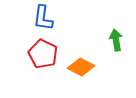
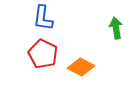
green arrow: moved 12 px up
